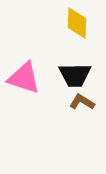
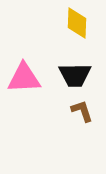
pink triangle: rotated 21 degrees counterclockwise
brown L-shape: moved 9 px down; rotated 40 degrees clockwise
